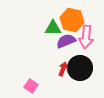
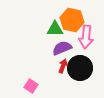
green triangle: moved 2 px right, 1 px down
purple semicircle: moved 4 px left, 7 px down
red arrow: moved 3 px up
